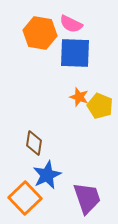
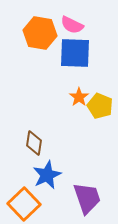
pink semicircle: moved 1 px right, 1 px down
orange star: rotated 18 degrees clockwise
orange square: moved 1 px left, 6 px down
